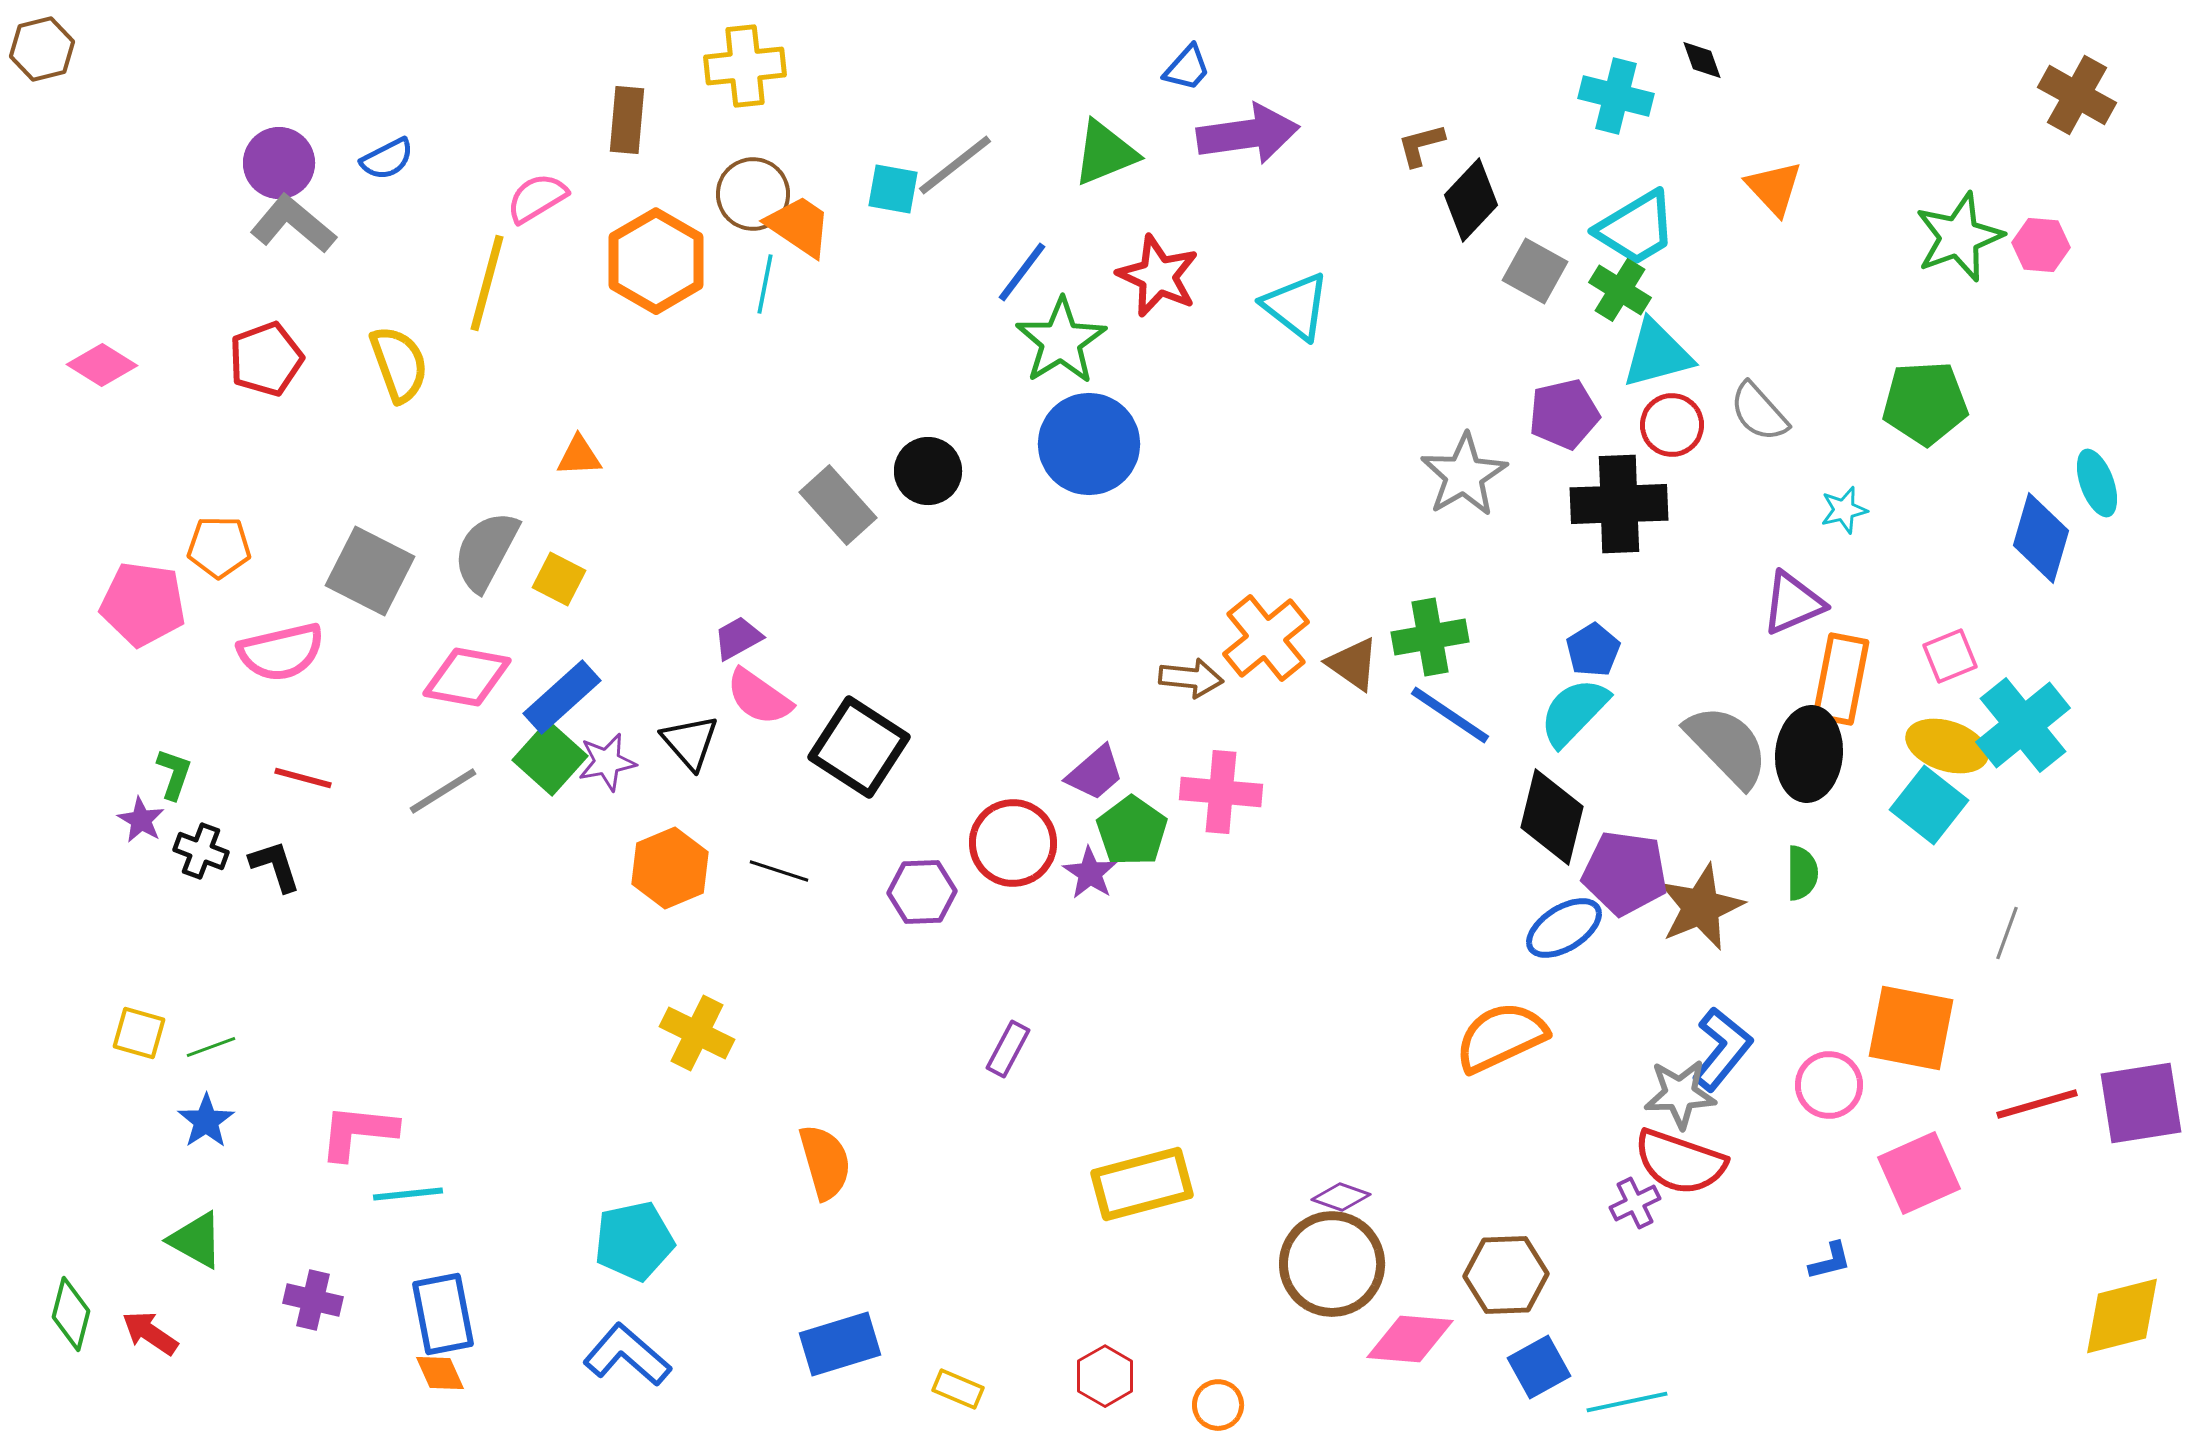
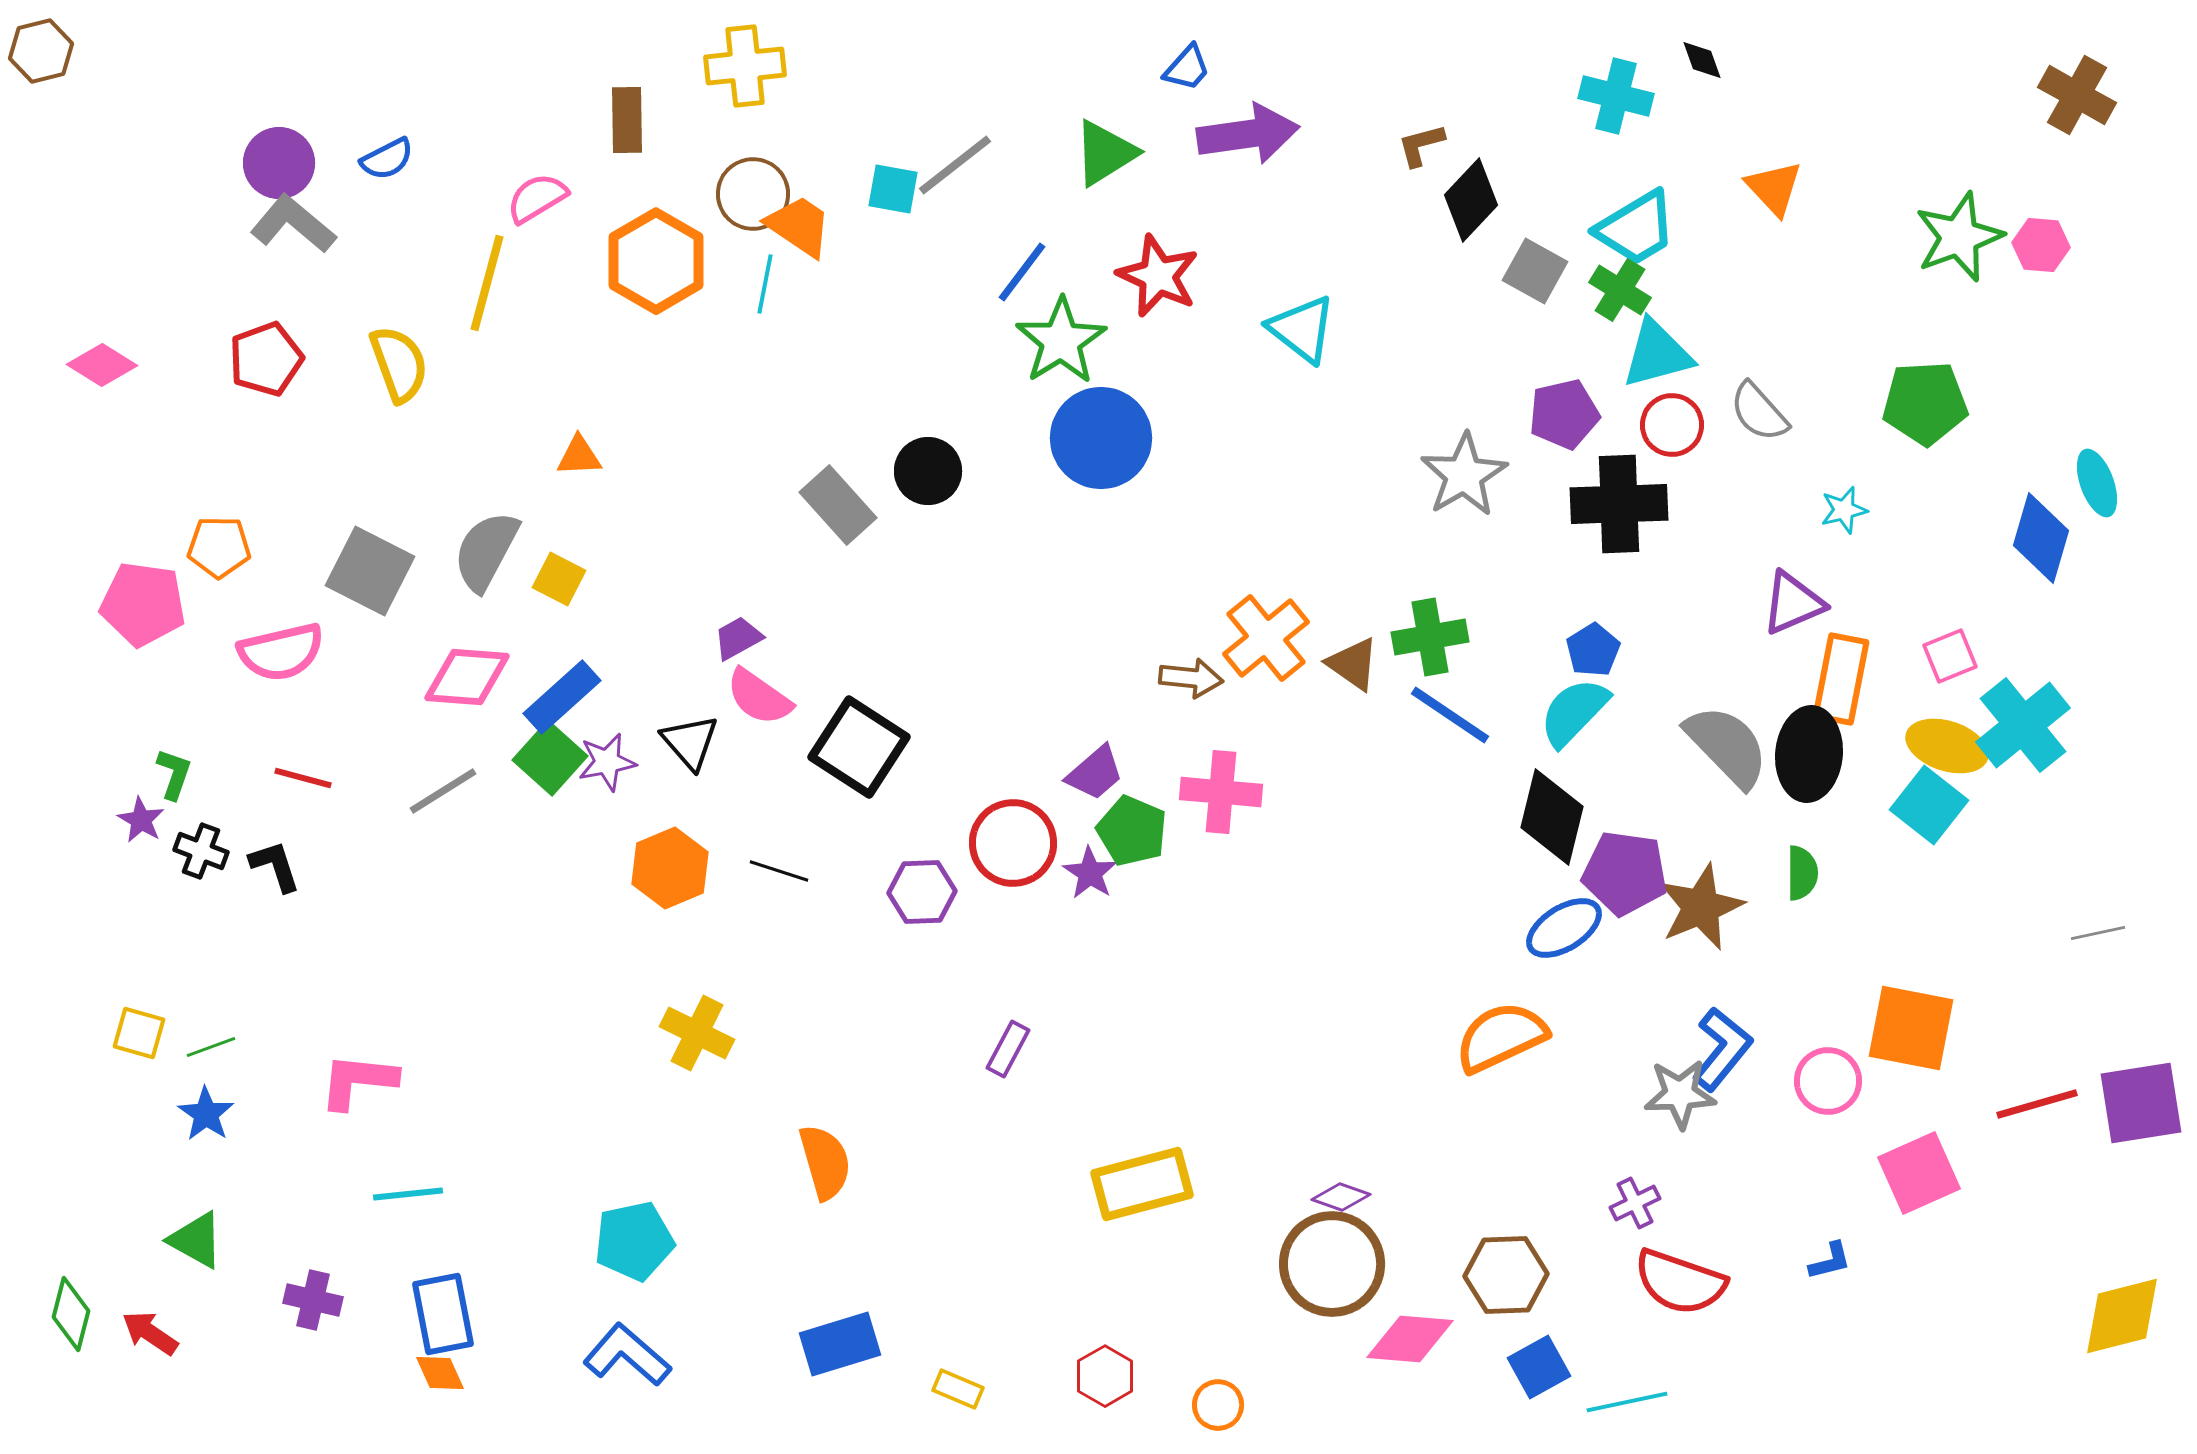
brown hexagon at (42, 49): moved 1 px left, 2 px down
brown rectangle at (627, 120): rotated 6 degrees counterclockwise
green triangle at (1105, 153): rotated 10 degrees counterclockwise
cyan triangle at (1296, 306): moved 6 px right, 23 px down
blue circle at (1089, 444): moved 12 px right, 6 px up
pink diamond at (467, 677): rotated 6 degrees counterclockwise
green pentagon at (1132, 831): rotated 12 degrees counterclockwise
gray line at (2007, 933): moved 91 px right; rotated 58 degrees clockwise
pink circle at (1829, 1085): moved 1 px left, 4 px up
blue star at (206, 1121): moved 7 px up; rotated 4 degrees counterclockwise
pink L-shape at (358, 1132): moved 51 px up
red semicircle at (1680, 1162): moved 120 px down
